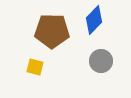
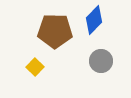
brown pentagon: moved 3 px right
yellow square: rotated 30 degrees clockwise
